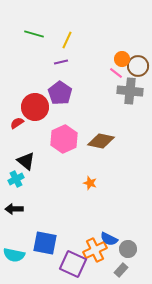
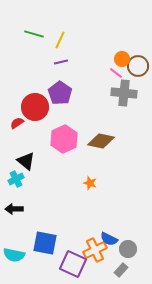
yellow line: moved 7 px left
gray cross: moved 6 px left, 2 px down
